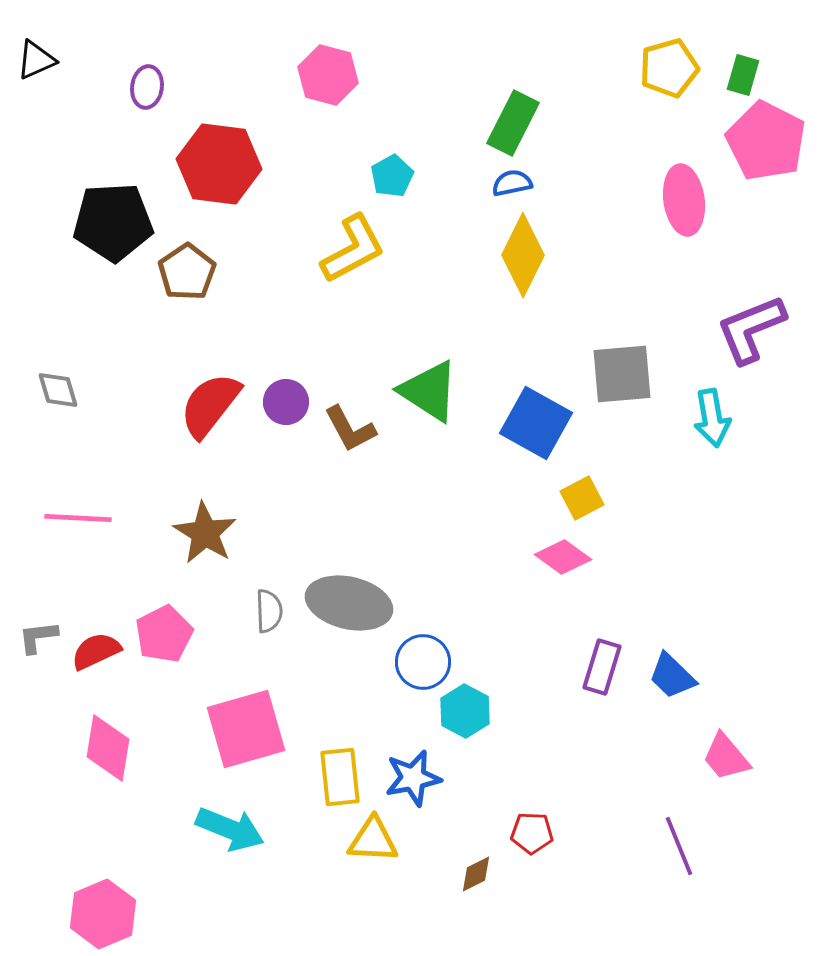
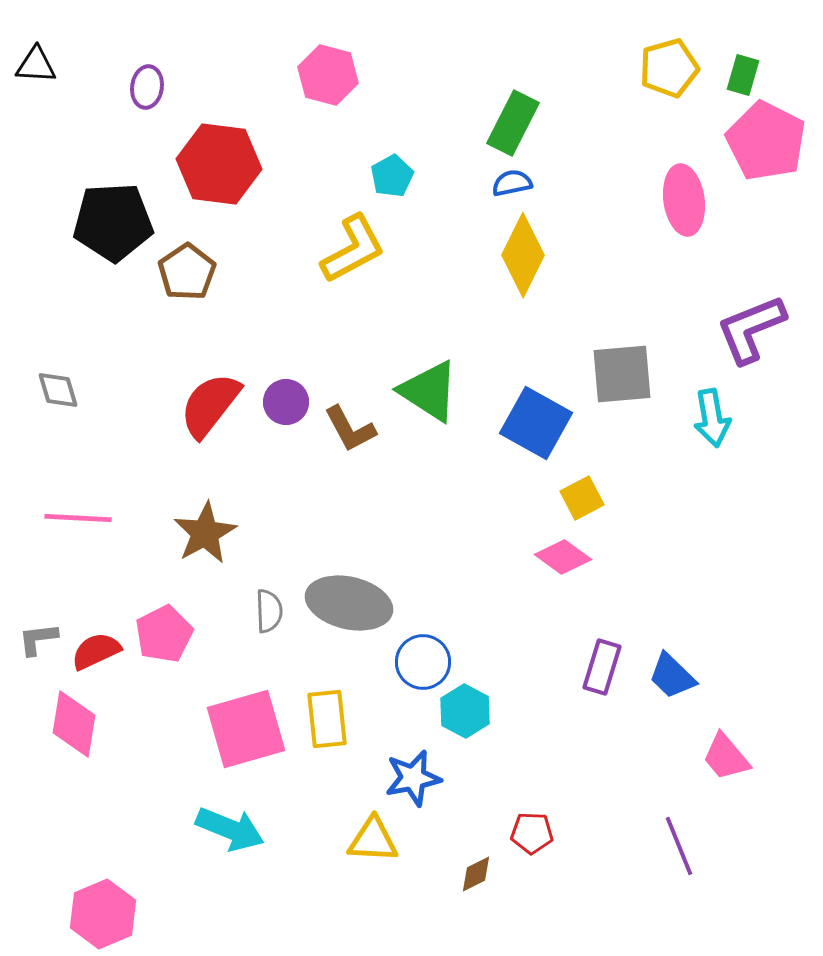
black triangle at (36, 60): moved 5 px down; rotated 27 degrees clockwise
brown star at (205, 533): rotated 12 degrees clockwise
gray L-shape at (38, 637): moved 2 px down
pink diamond at (108, 748): moved 34 px left, 24 px up
yellow rectangle at (340, 777): moved 13 px left, 58 px up
